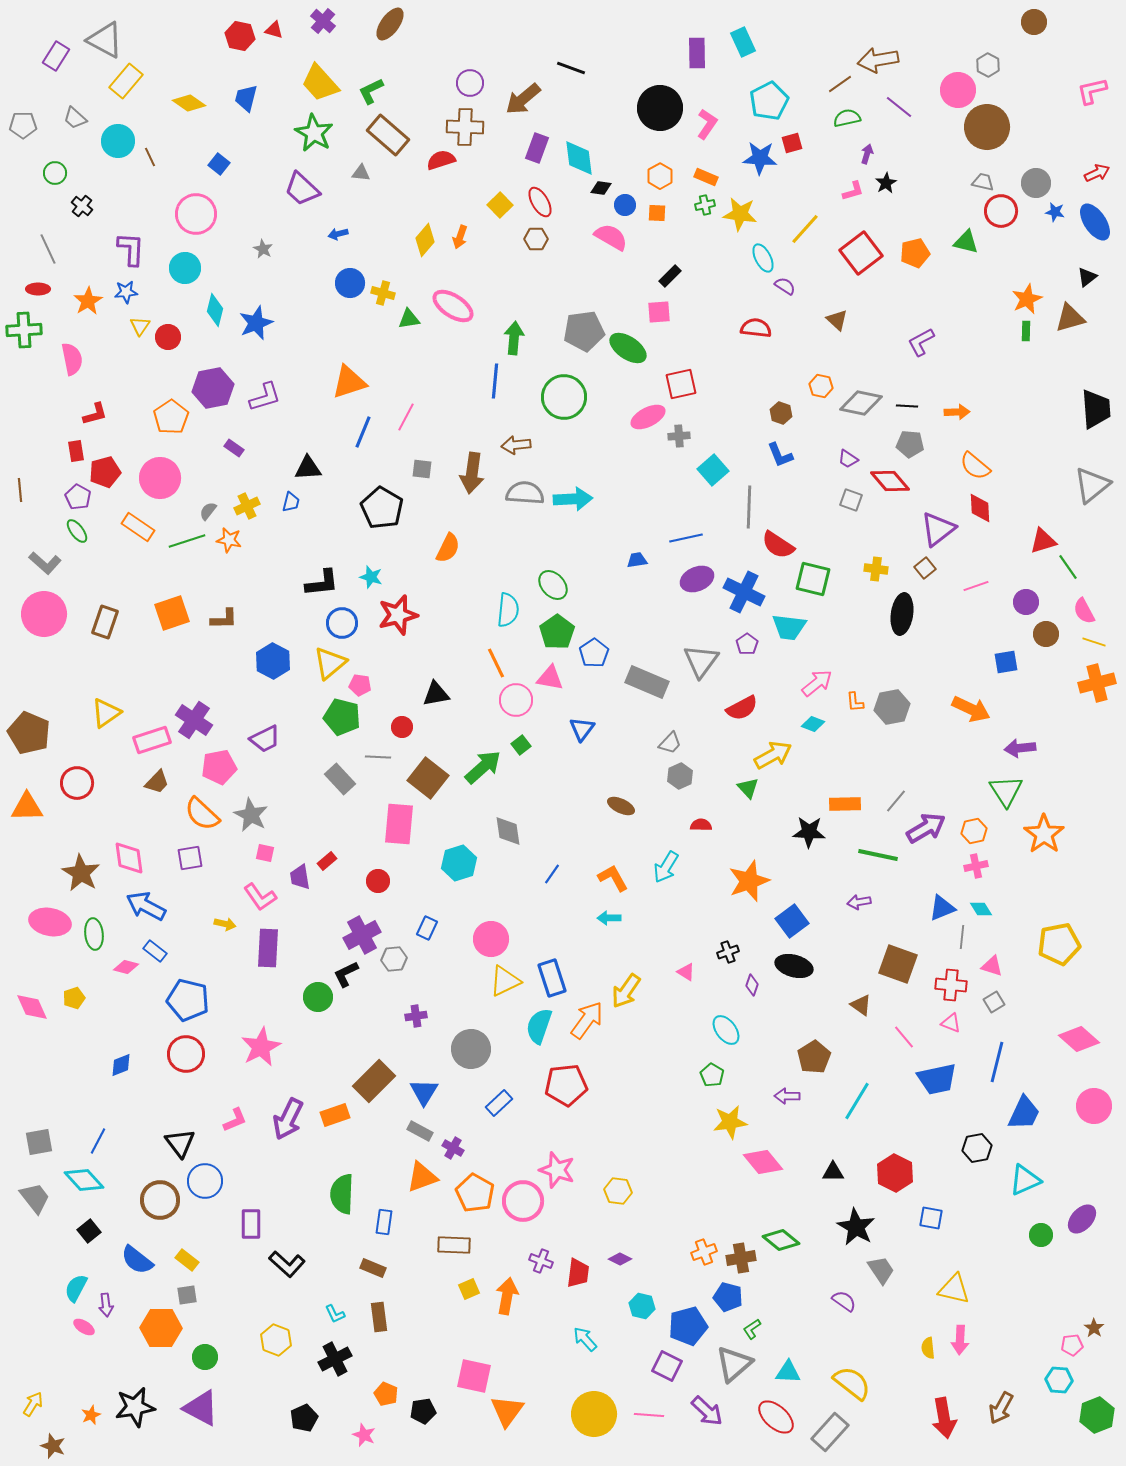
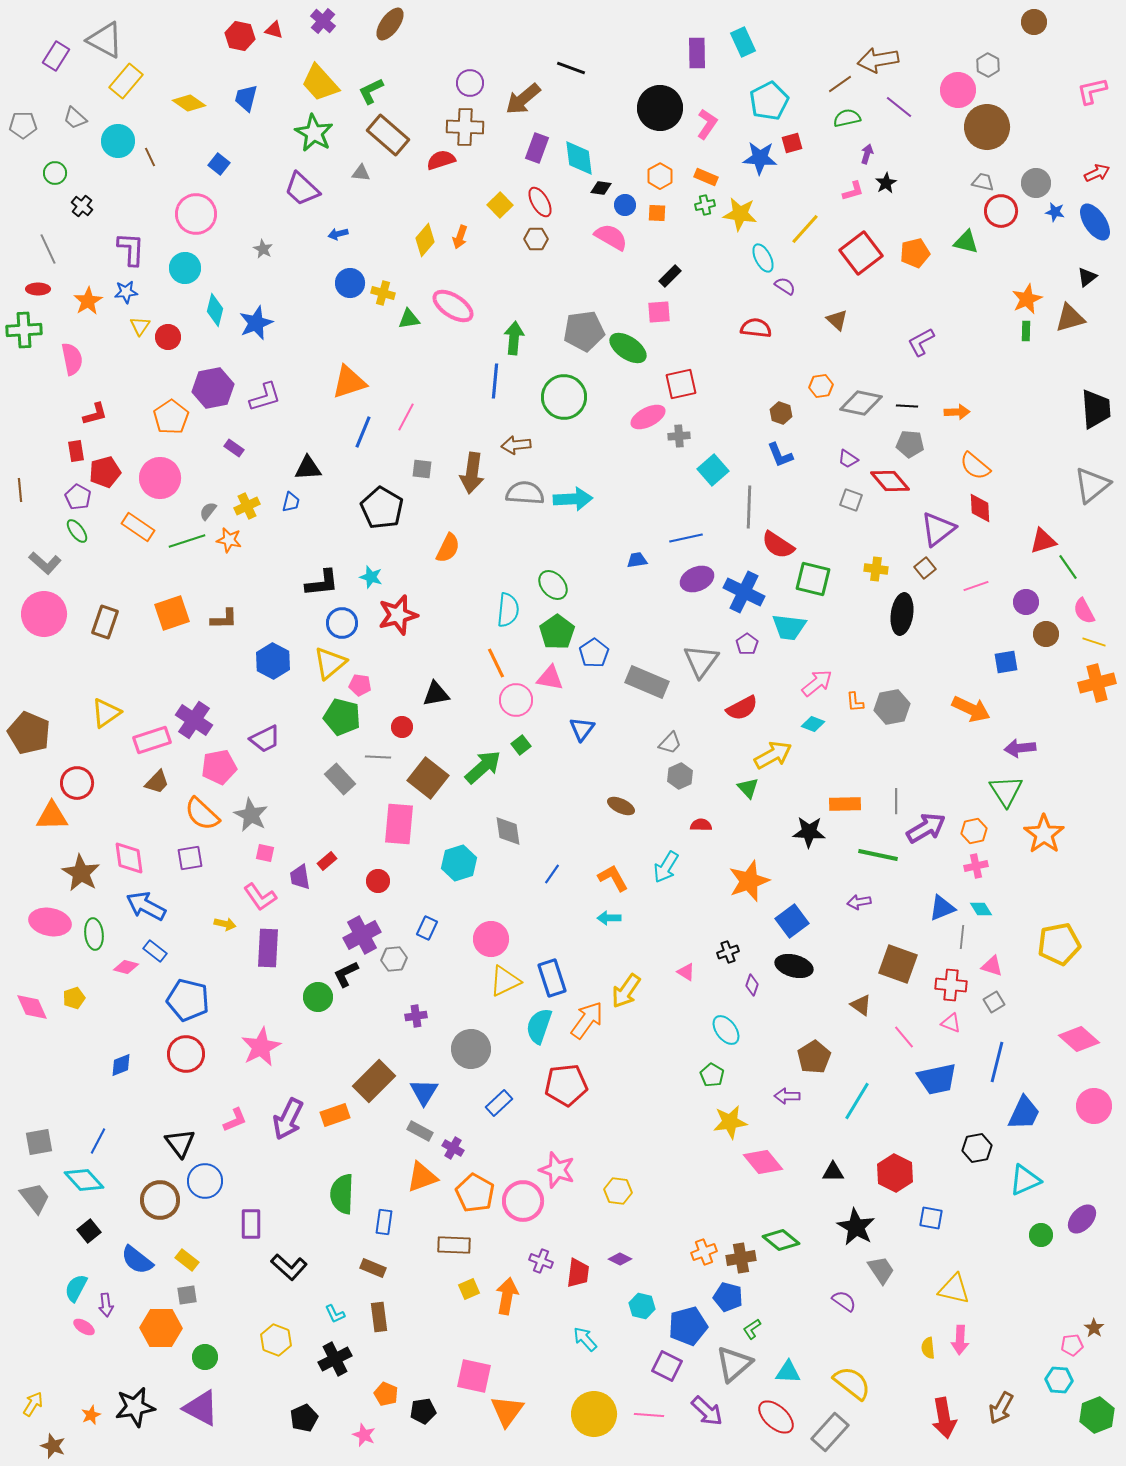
orange hexagon at (821, 386): rotated 20 degrees counterclockwise
gray line at (896, 801): rotated 40 degrees counterclockwise
orange triangle at (27, 807): moved 25 px right, 9 px down
black L-shape at (287, 1264): moved 2 px right, 3 px down
